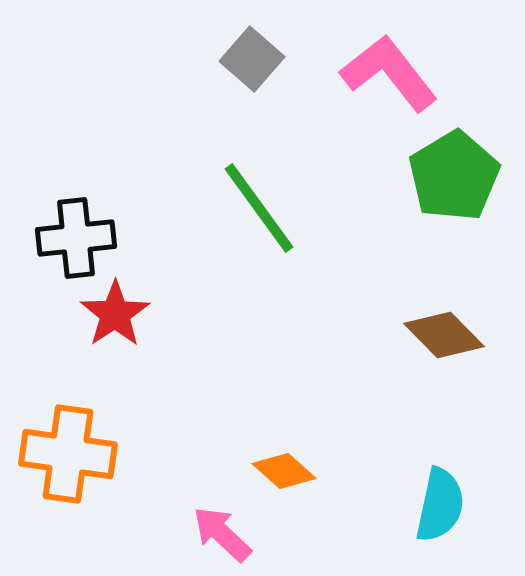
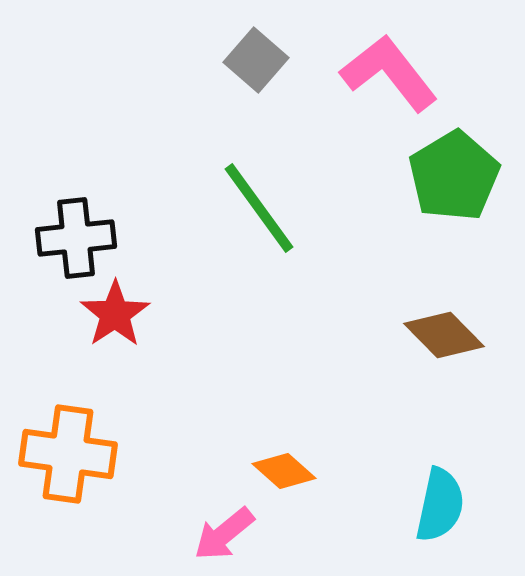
gray square: moved 4 px right, 1 px down
pink arrow: moved 2 px right; rotated 82 degrees counterclockwise
